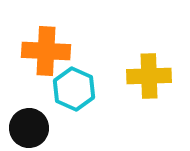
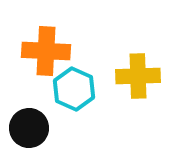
yellow cross: moved 11 px left
